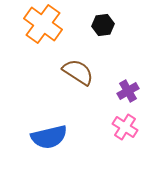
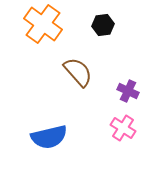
brown semicircle: rotated 16 degrees clockwise
purple cross: rotated 35 degrees counterclockwise
pink cross: moved 2 px left, 1 px down
